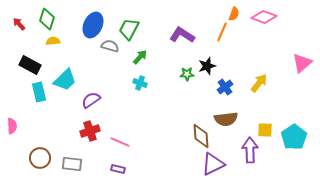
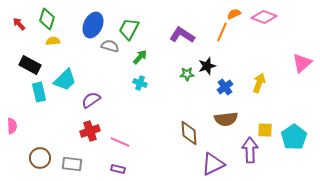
orange semicircle: rotated 136 degrees counterclockwise
yellow arrow: rotated 18 degrees counterclockwise
brown diamond: moved 12 px left, 3 px up
